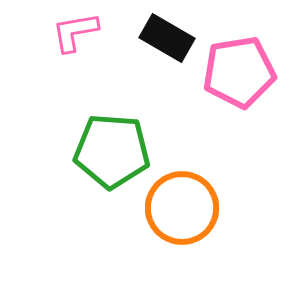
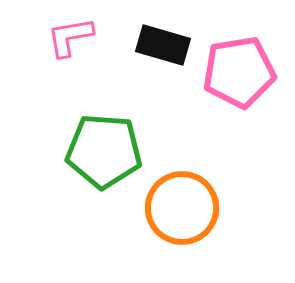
pink L-shape: moved 5 px left, 5 px down
black rectangle: moved 4 px left, 7 px down; rotated 14 degrees counterclockwise
green pentagon: moved 8 px left
